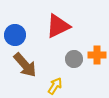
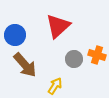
red triangle: rotated 16 degrees counterclockwise
orange cross: rotated 18 degrees clockwise
